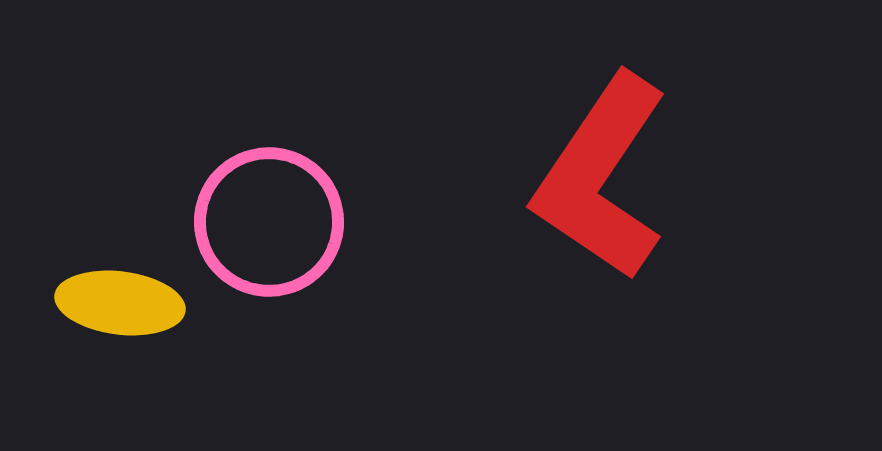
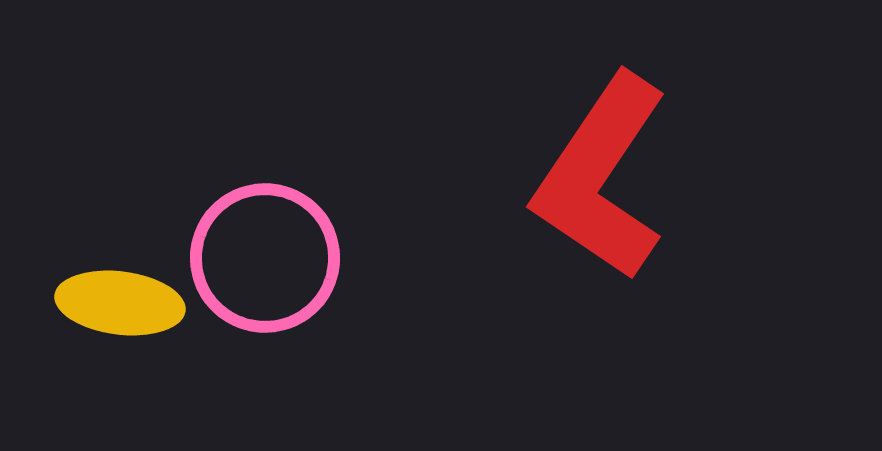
pink circle: moved 4 px left, 36 px down
